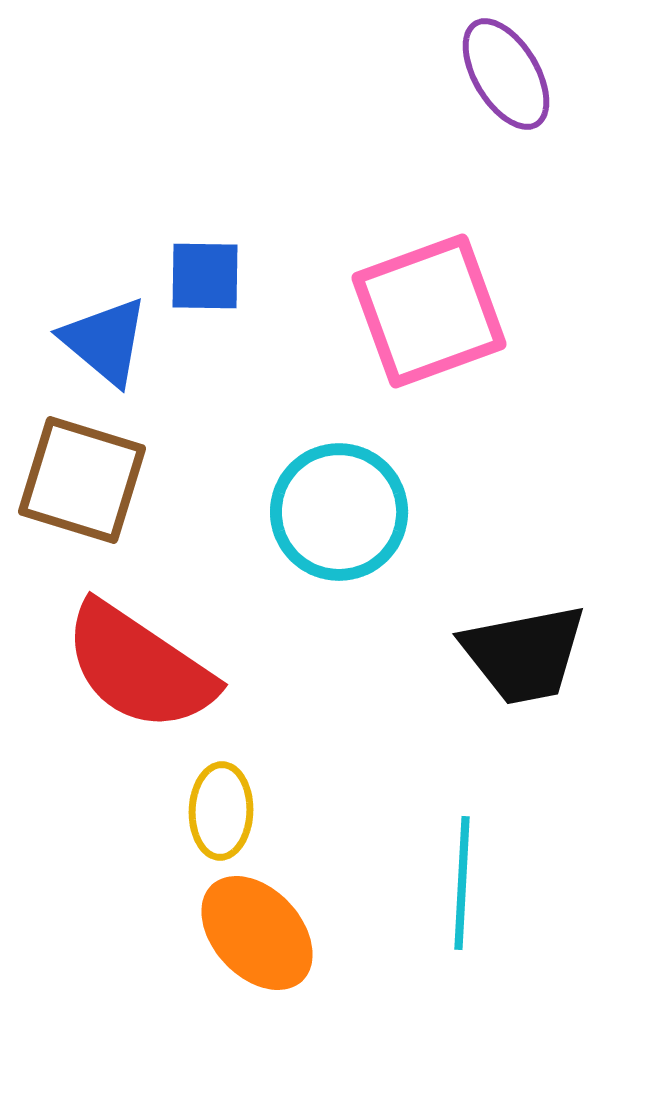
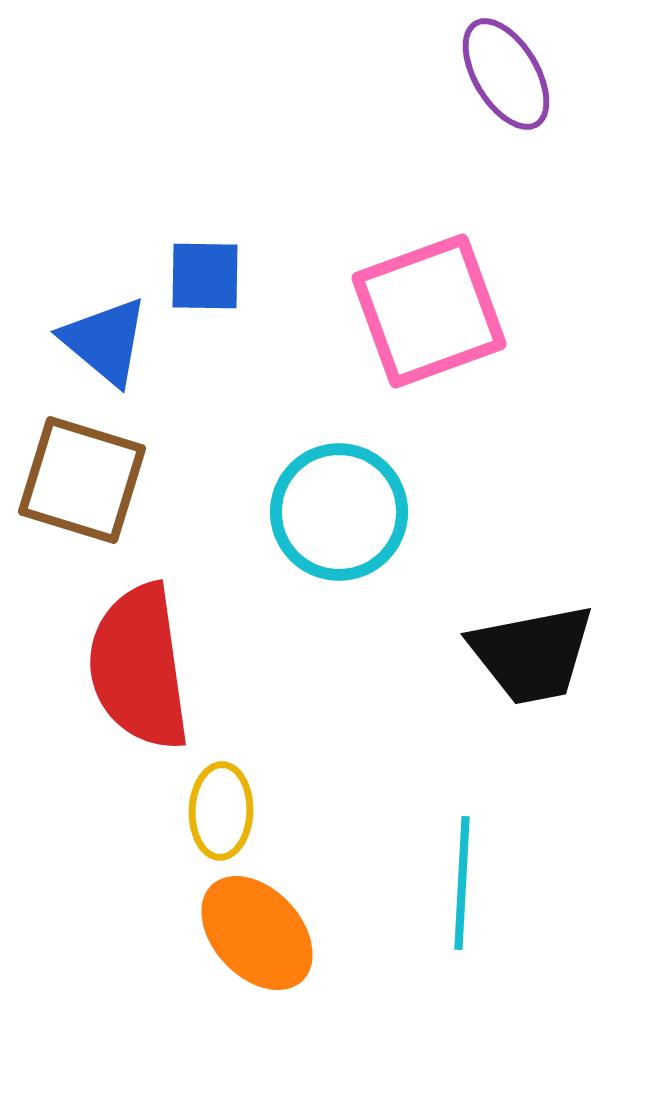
black trapezoid: moved 8 px right
red semicircle: rotated 48 degrees clockwise
